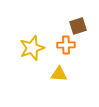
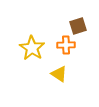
yellow star: rotated 20 degrees counterclockwise
yellow triangle: rotated 30 degrees clockwise
